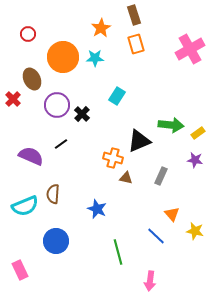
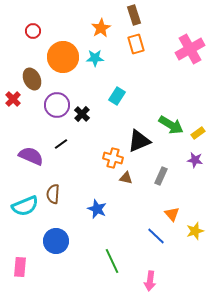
red circle: moved 5 px right, 3 px up
green arrow: rotated 25 degrees clockwise
yellow star: rotated 30 degrees counterclockwise
green line: moved 6 px left, 9 px down; rotated 10 degrees counterclockwise
pink rectangle: moved 3 px up; rotated 30 degrees clockwise
